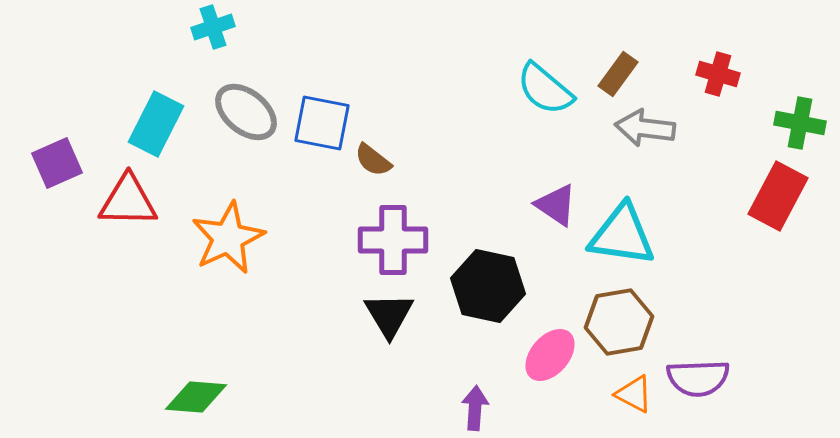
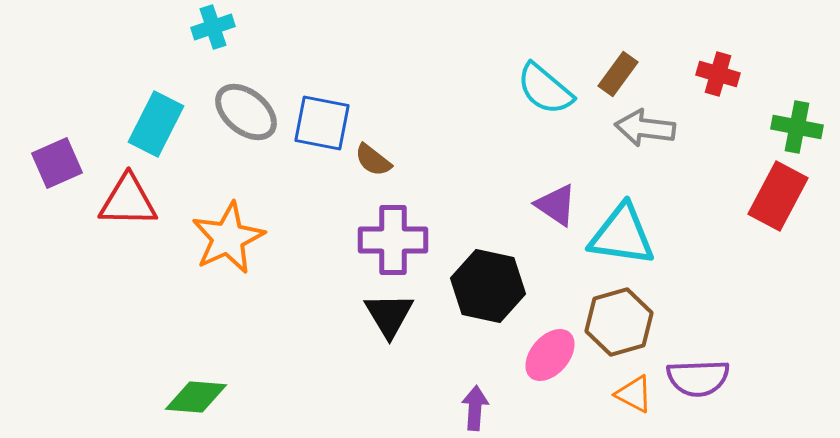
green cross: moved 3 px left, 4 px down
brown hexagon: rotated 6 degrees counterclockwise
